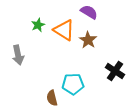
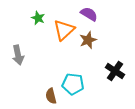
purple semicircle: moved 2 px down
green star: moved 7 px up; rotated 24 degrees counterclockwise
orange triangle: rotated 45 degrees clockwise
brown star: rotated 18 degrees clockwise
cyan pentagon: rotated 10 degrees clockwise
brown semicircle: moved 1 px left, 2 px up
